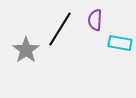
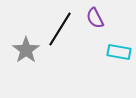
purple semicircle: moved 2 px up; rotated 30 degrees counterclockwise
cyan rectangle: moved 1 px left, 9 px down
